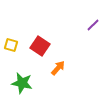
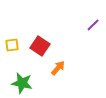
yellow square: moved 1 px right; rotated 24 degrees counterclockwise
